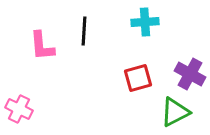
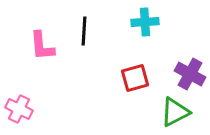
red square: moved 3 px left
